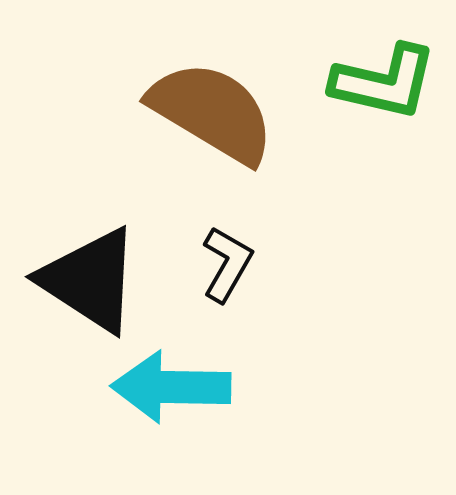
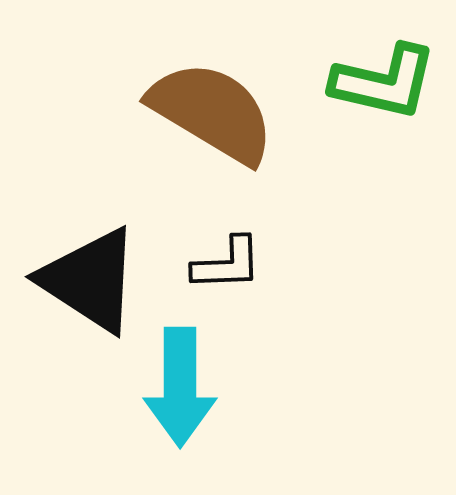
black L-shape: rotated 58 degrees clockwise
cyan arrow: moved 9 px right; rotated 91 degrees counterclockwise
